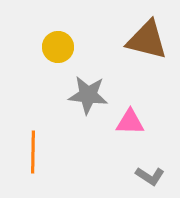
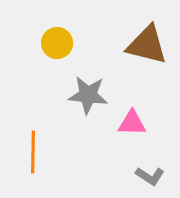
brown triangle: moved 5 px down
yellow circle: moved 1 px left, 4 px up
pink triangle: moved 2 px right, 1 px down
